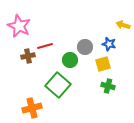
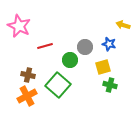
brown cross: moved 19 px down; rotated 24 degrees clockwise
yellow square: moved 3 px down
green cross: moved 2 px right, 1 px up
orange cross: moved 5 px left, 12 px up; rotated 12 degrees counterclockwise
